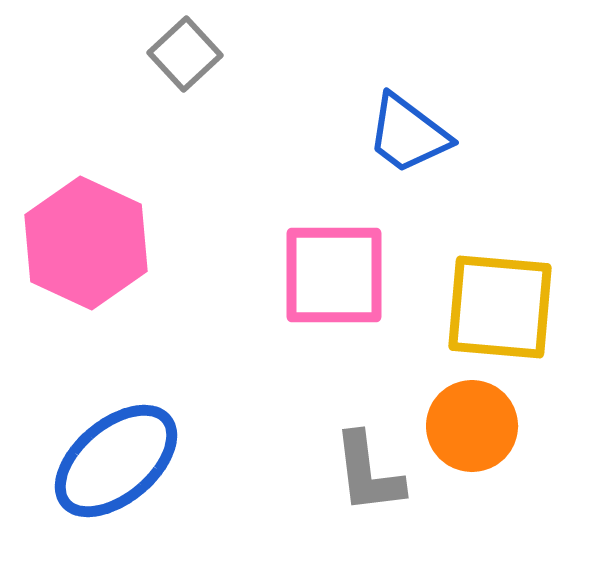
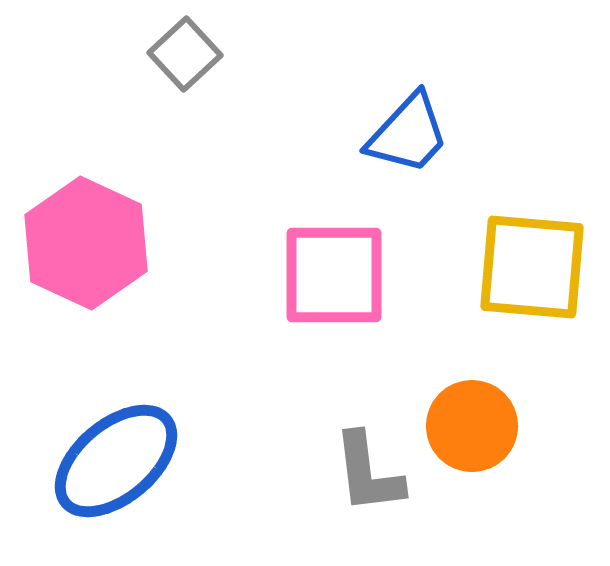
blue trapezoid: rotated 84 degrees counterclockwise
yellow square: moved 32 px right, 40 px up
